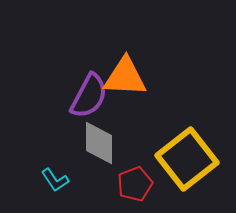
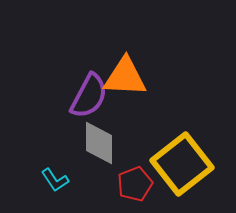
yellow square: moved 5 px left, 5 px down
